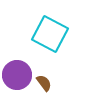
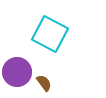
purple circle: moved 3 px up
